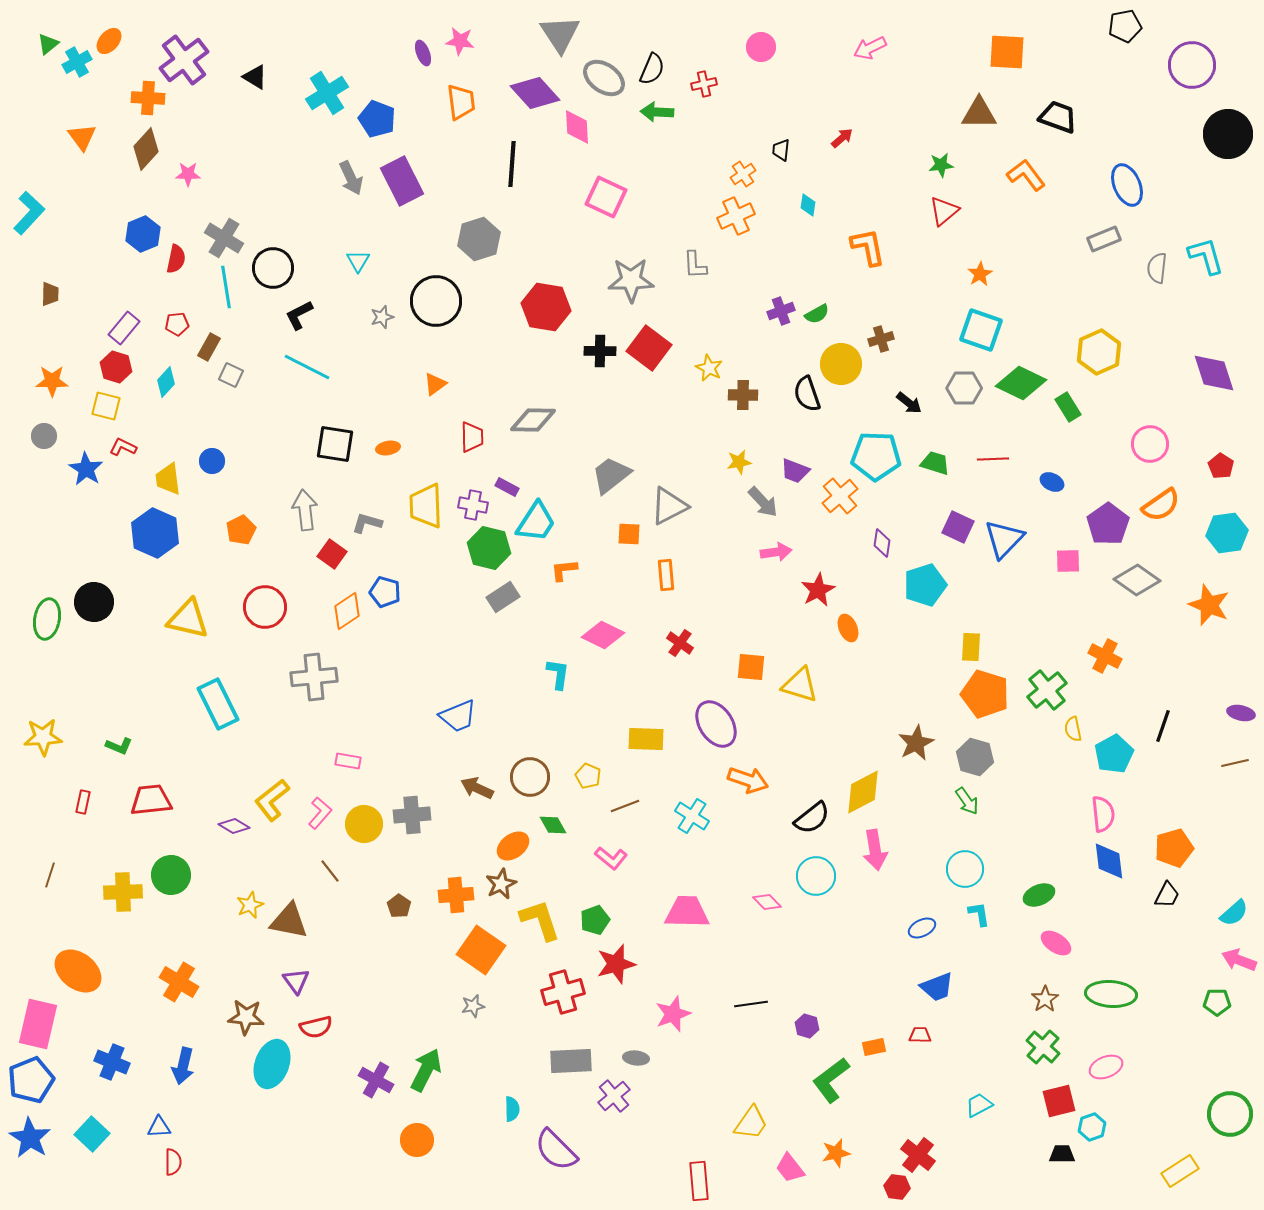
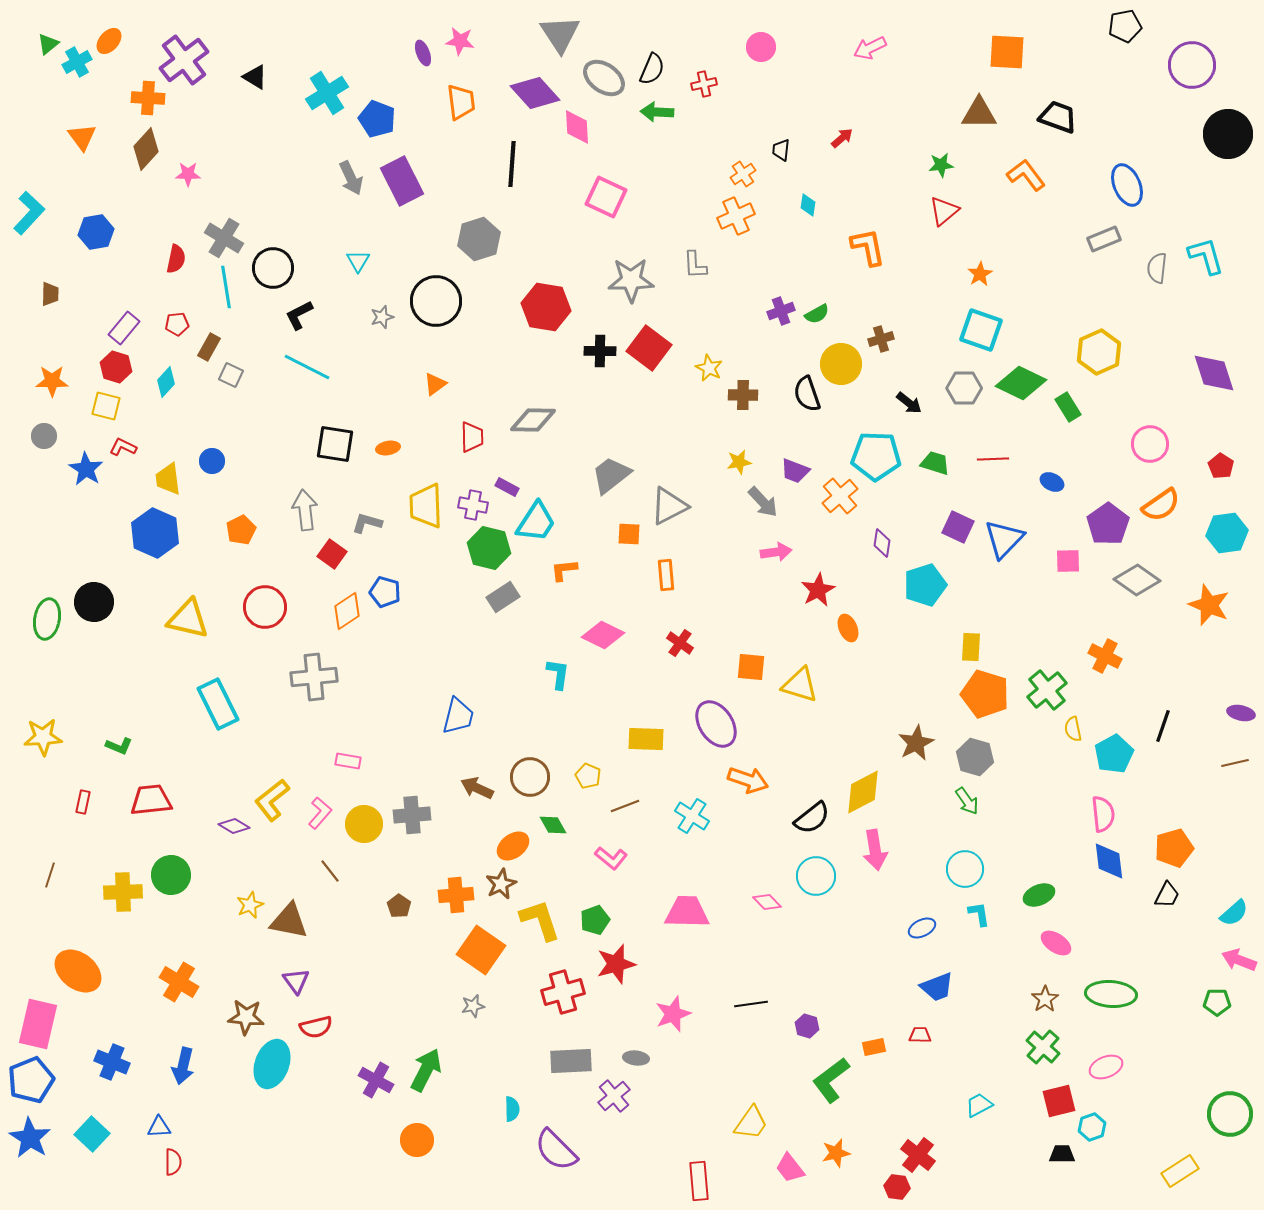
blue hexagon at (143, 234): moved 47 px left, 2 px up; rotated 12 degrees clockwise
blue trapezoid at (458, 716): rotated 54 degrees counterclockwise
